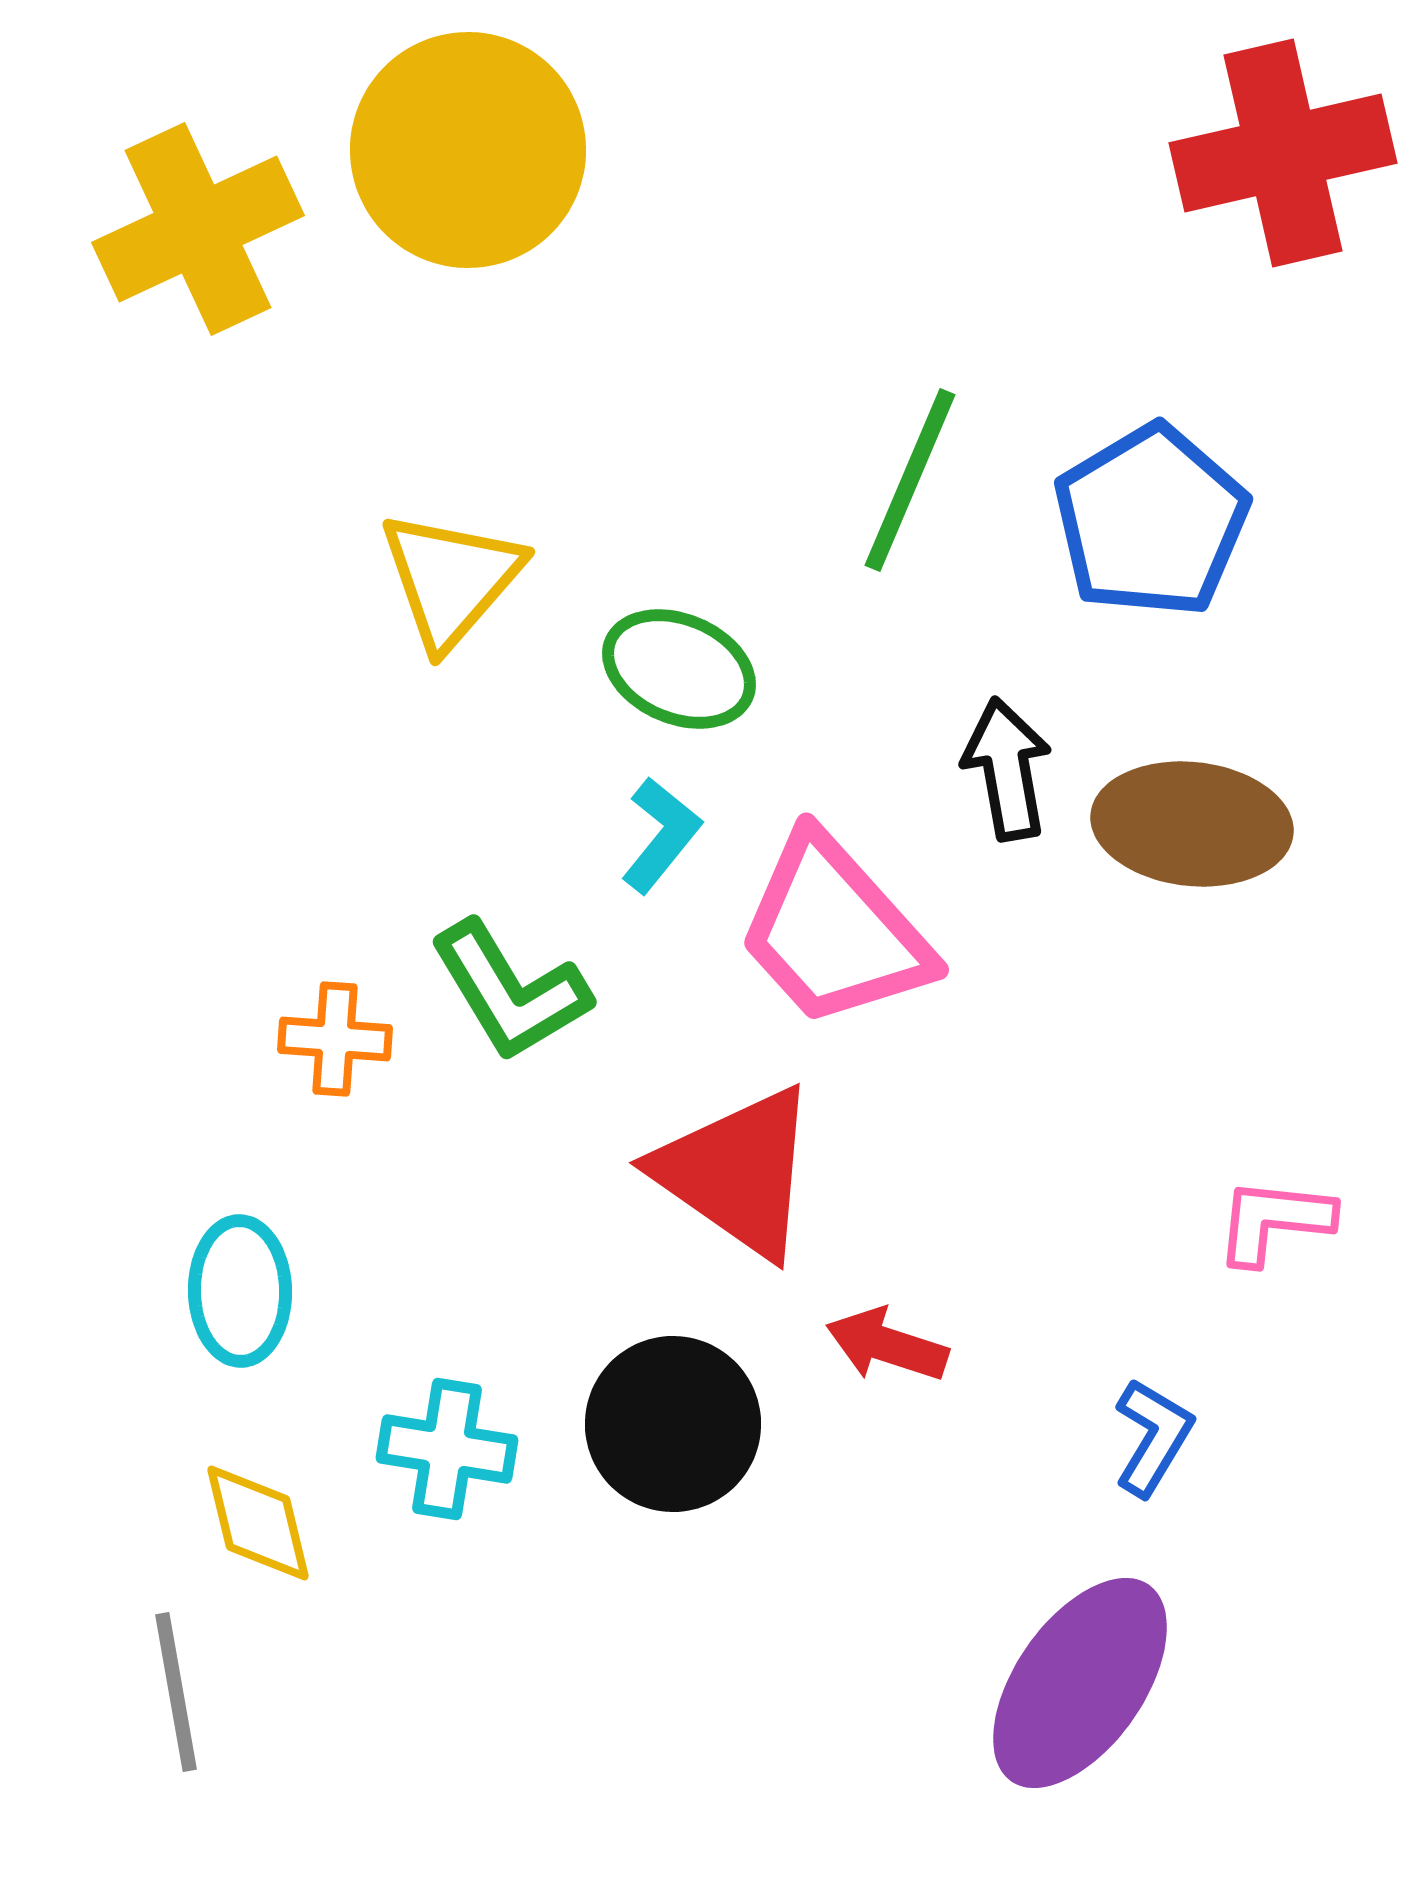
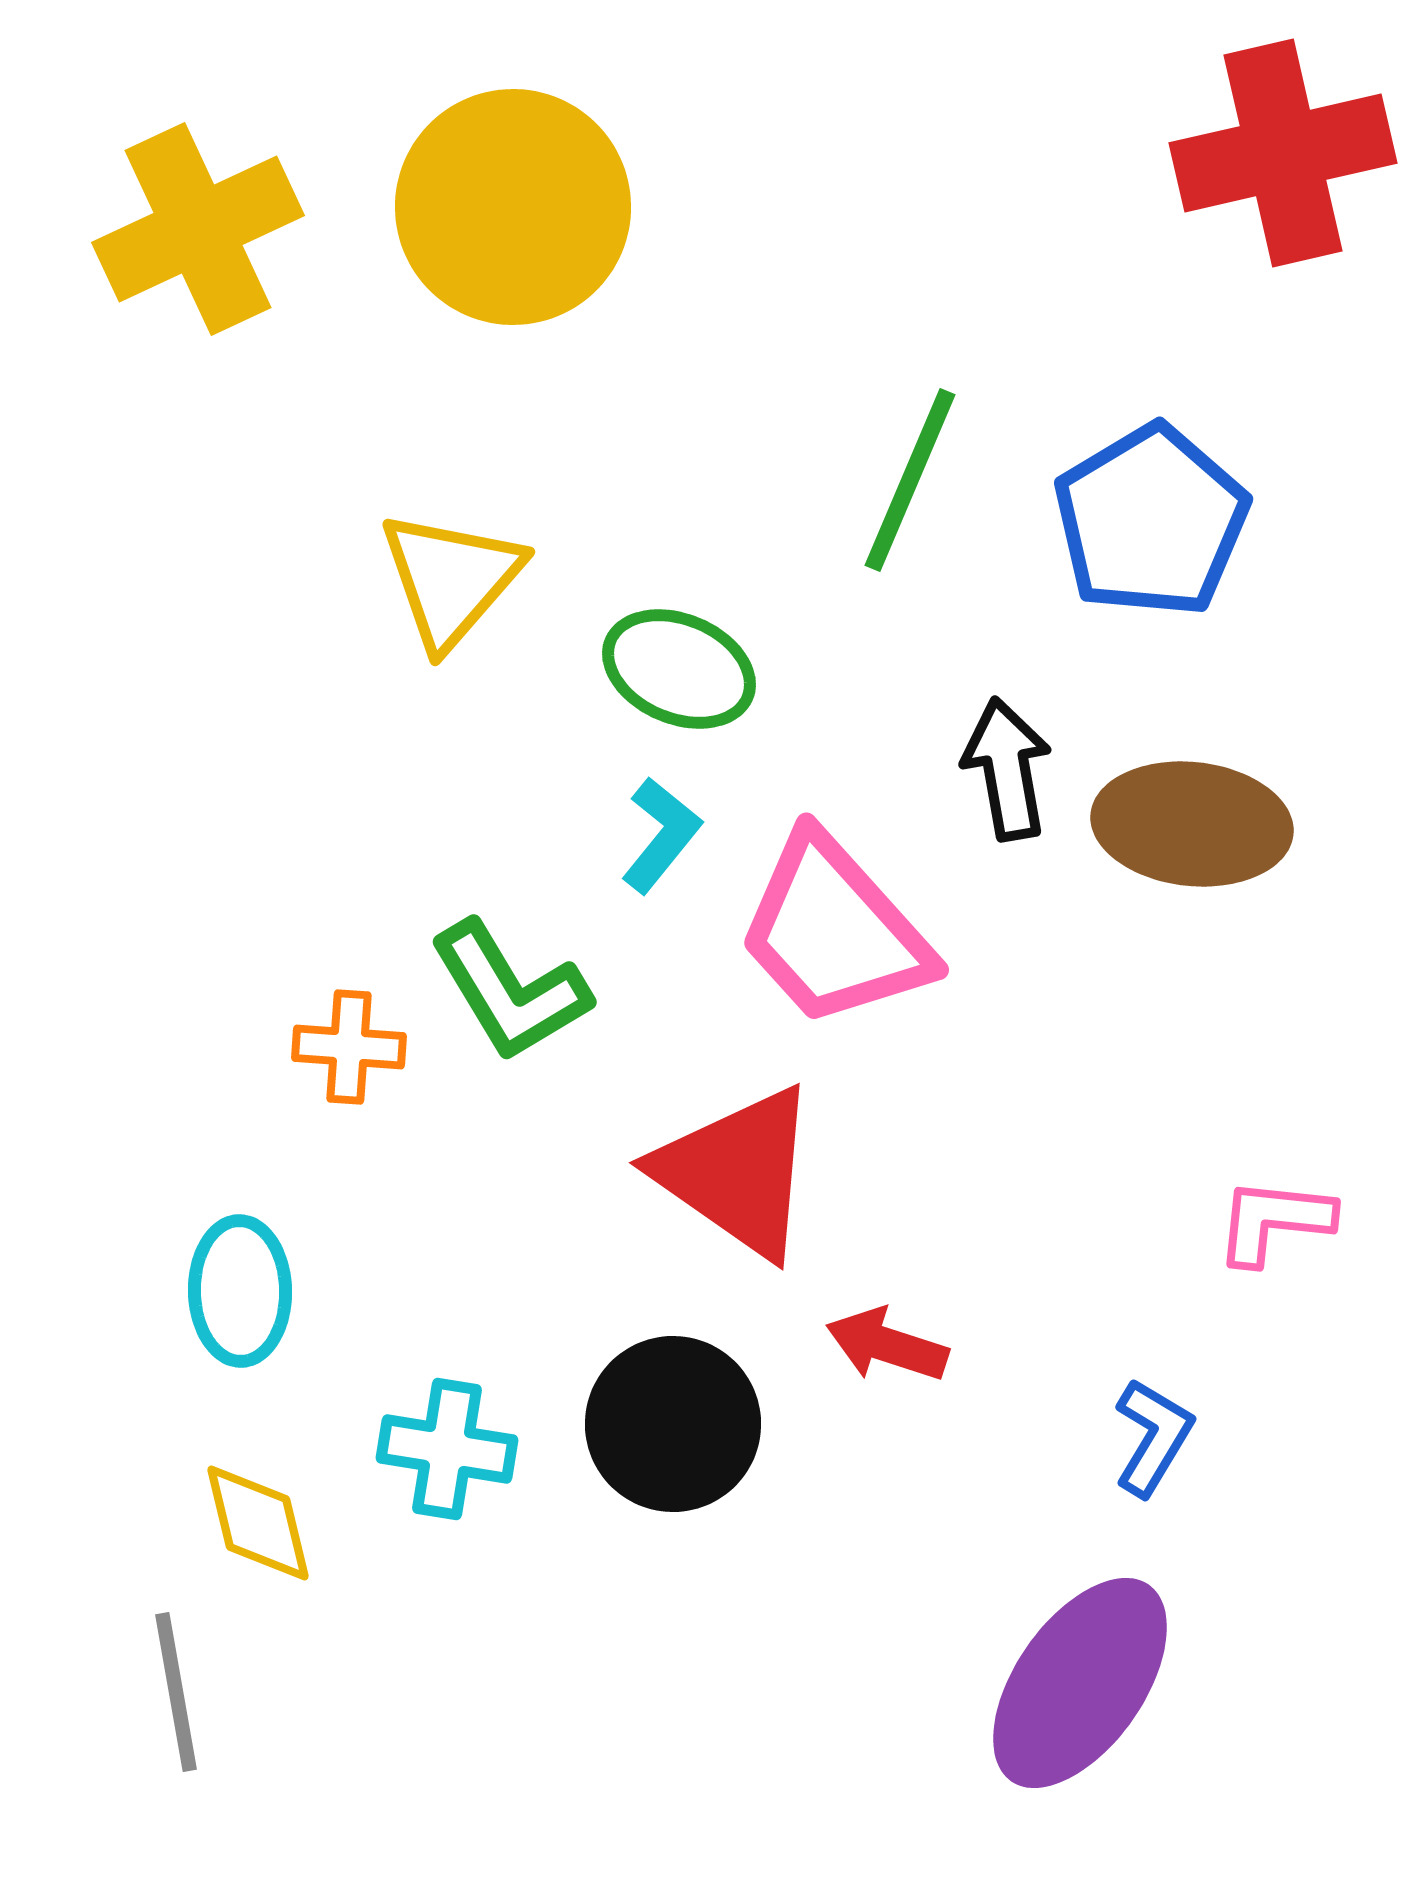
yellow circle: moved 45 px right, 57 px down
orange cross: moved 14 px right, 8 px down
